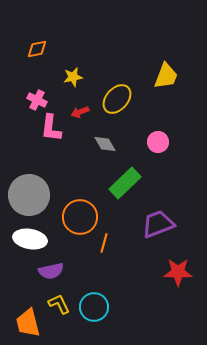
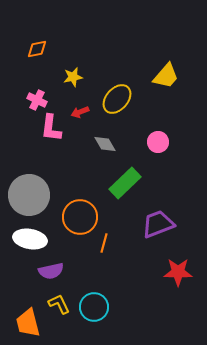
yellow trapezoid: rotated 20 degrees clockwise
